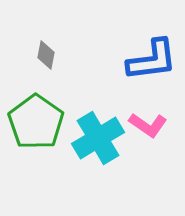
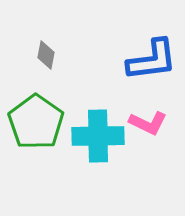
pink L-shape: moved 2 px up; rotated 9 degrees counterclockwise
cyan cross: moved 2 px up; rotated 30 degrees clockwise
